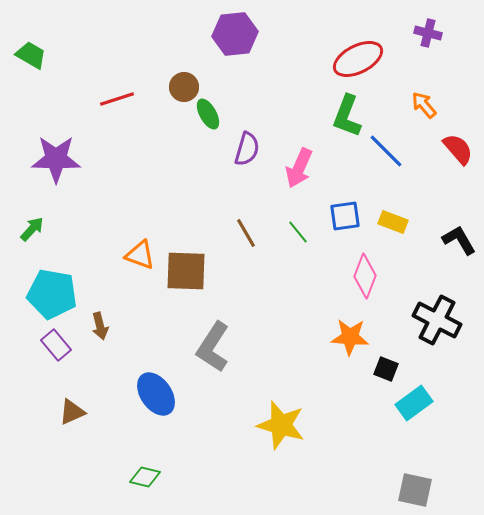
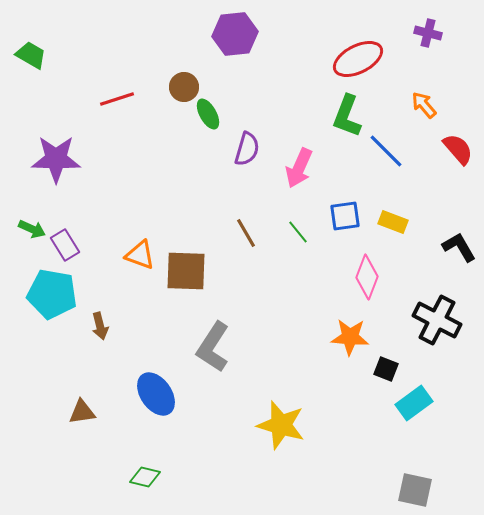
green arrow: rotated 72 degrees clockwise
black L-shape: moved 7 px down
pink diamond: moved 2 px right, 1 px down
purple rectangle: moved 9 px right, 100 px up; rotated 8 degrees clockwise
brown triangle: moved 10 px right; rotated 16 degrees clockwise
